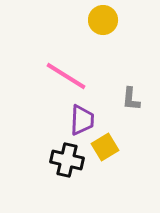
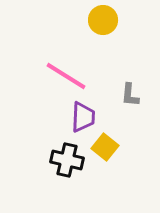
gray L-shape: moved 1 px left, 4 px up
purple trapezoid: moved 1 px right, 3 px up
yellow square: rotated 20 degrees counterclockwise
